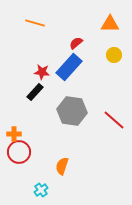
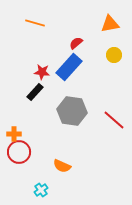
orange triangle: rotated 12 degrees counterclockwise
orange semicircle: rotated 84 degrees counterclockwise
